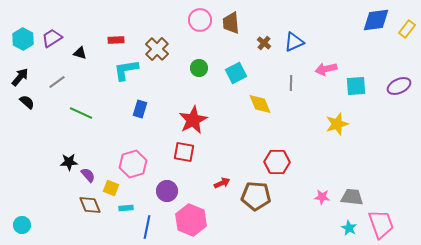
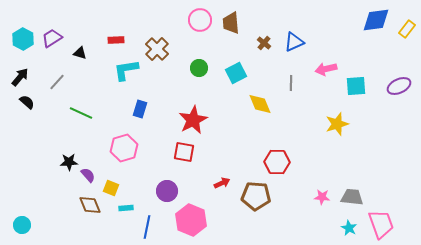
gray line at (57, 82): rotated 12 degrees counterclockwise
pink hexagon at (133, 164): moved 9 px left, 16 px up
